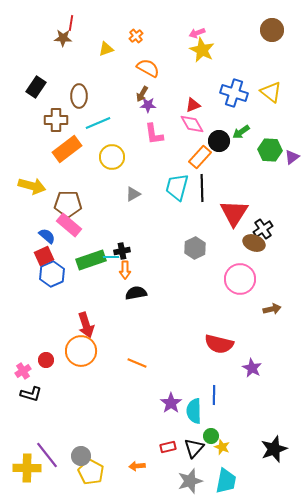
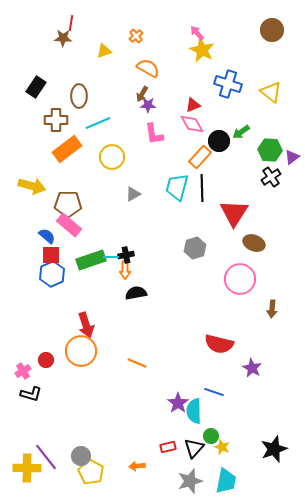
pink arrow at (197, 33): rotated 70 degrees clockwise
yellow triangle at (106, 49): moved 2 px left, 2 px down
blue cross at (234, 93): moved 6 px left, 9 px up
black cross at (263, 229): moved 8 px right, 52 px up
gray hexagon at (195, 248): rotated 10 degrees clockwise
black cross at (122, 251): moved 4 px right, 4 px down
red square at (44, 256): moved 7 px right, 1 px up; rotated 24 degrees clockwise
brown arrow at (272, 309): rotated 108 degrees clockwise
blue line at (214, 395): moved 3 px up; rotated 72 degrees counterclockwise
purple star at (171, 403): moved 7 px right
purple line at (47, 455): moved 1 px left, 2 px down
